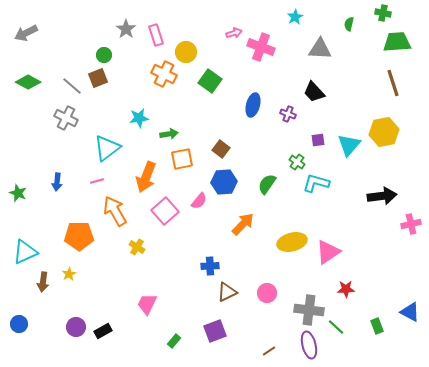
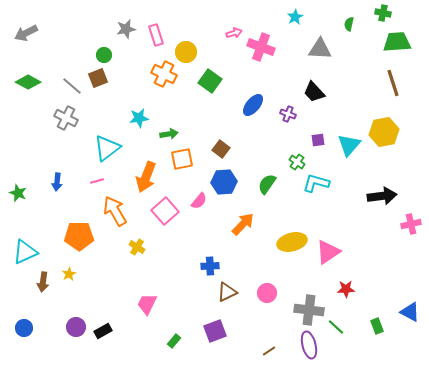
gray star at (126, 29): rotated 24 degrees clockwise
blue ellipse at (253, 105): rotated 25 degrees clockwise
blue circle at (19, 324): moved 5 px right, 4 px down
